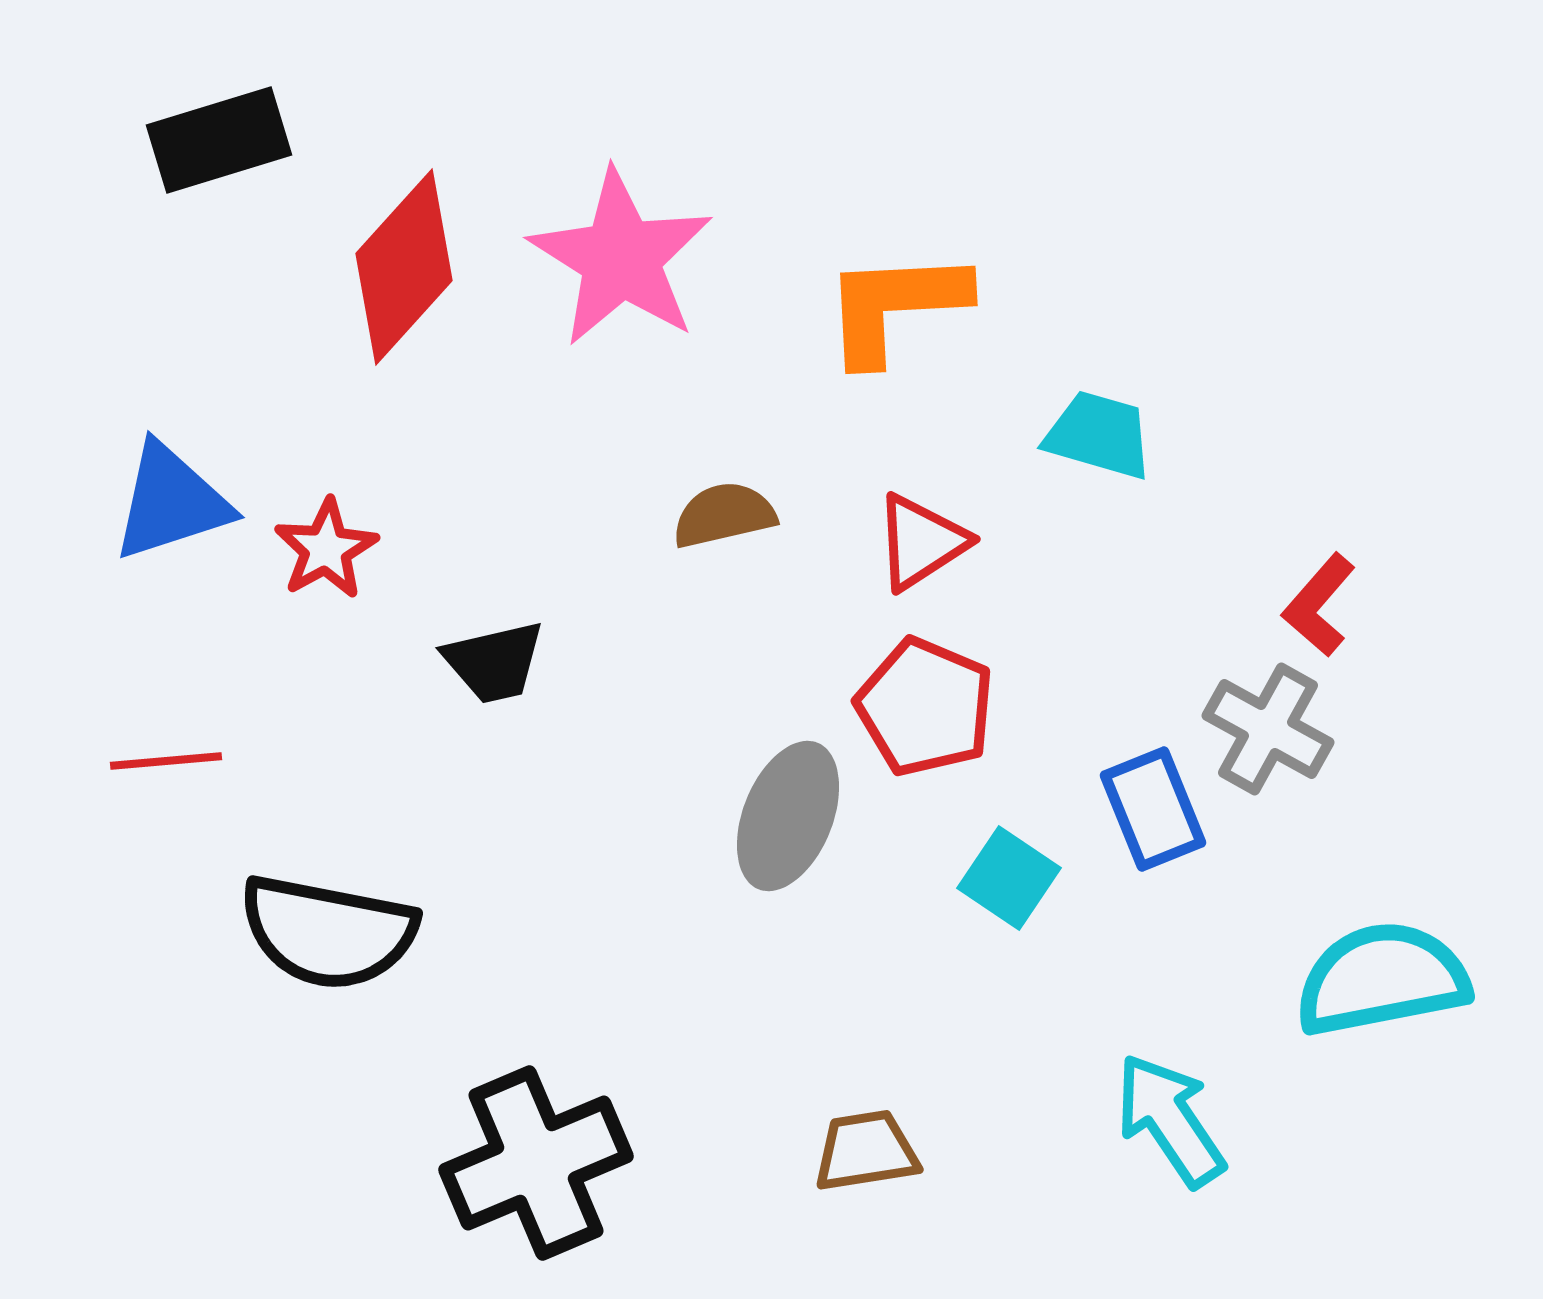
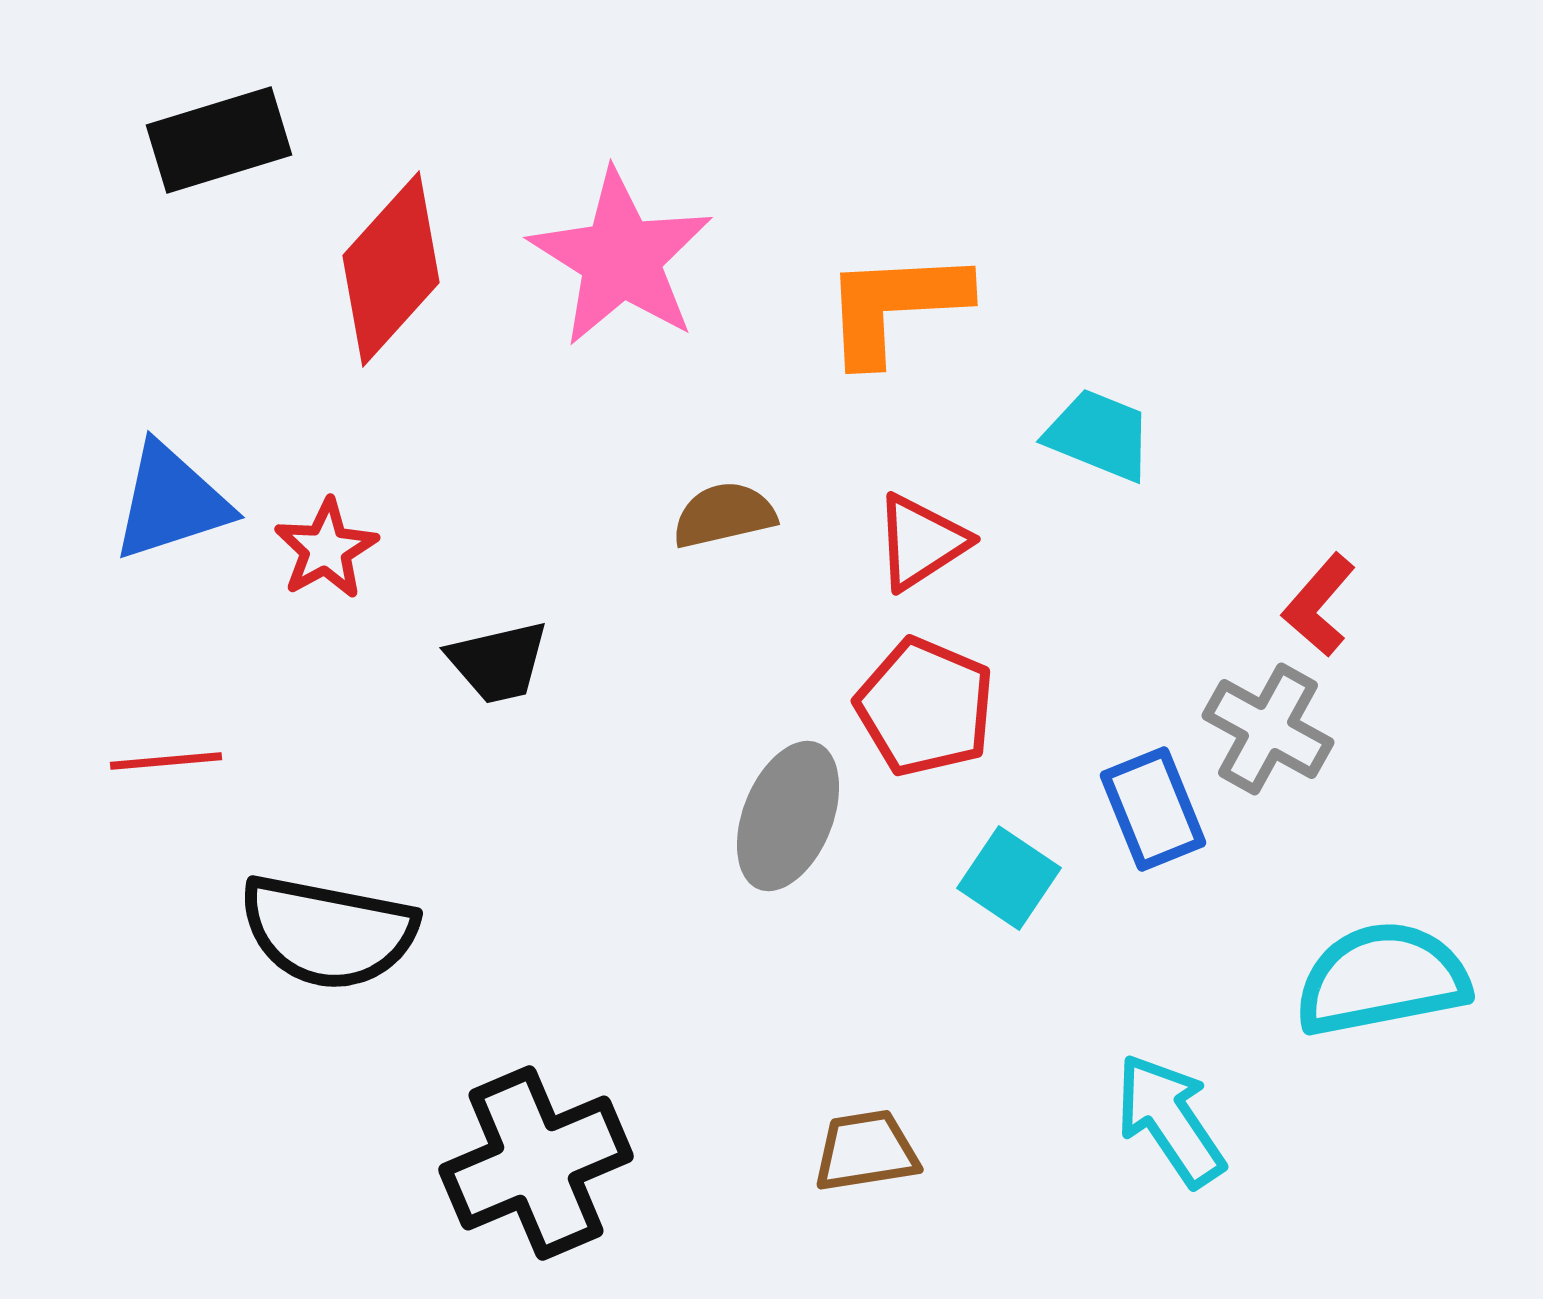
red diamond: moved 13 px left, 2 px down
cyan trapezoid: rotated 6 degrees clockwise
black trapezoid: moved 4 px right
